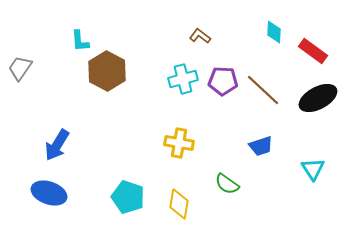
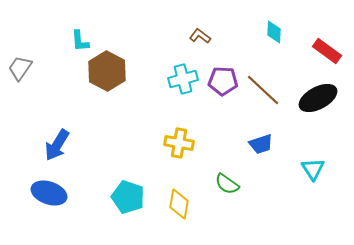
red rectangle: moved 14 px right
blue trapezoid: moved 2 px up
